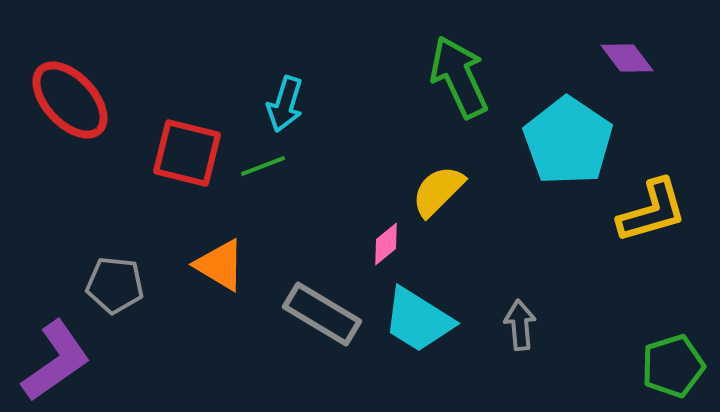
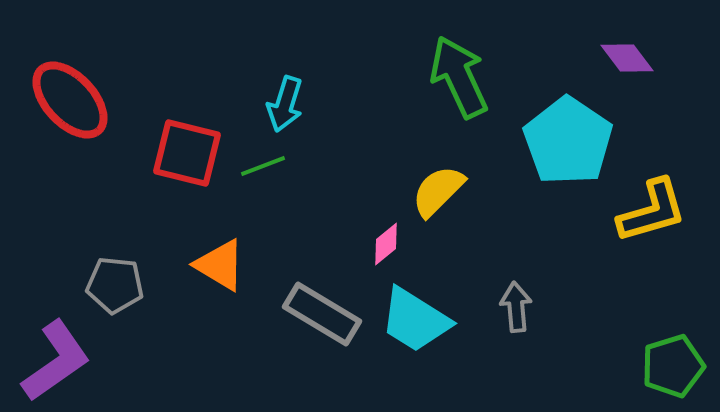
cyan trapezoid: moved 3 px left
gray arrow: moved 4 px left, 18 px up
